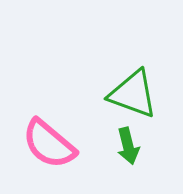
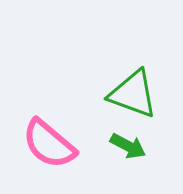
green arrow: rotated 48 degrees counterclockwise
